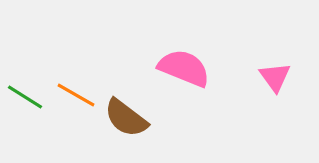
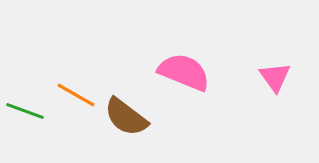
pink semicircle: moved 4 px down
green line: moved 14 px down; rotated 12 degrees counterclockwise
brown semicircle: moved 1 px up
